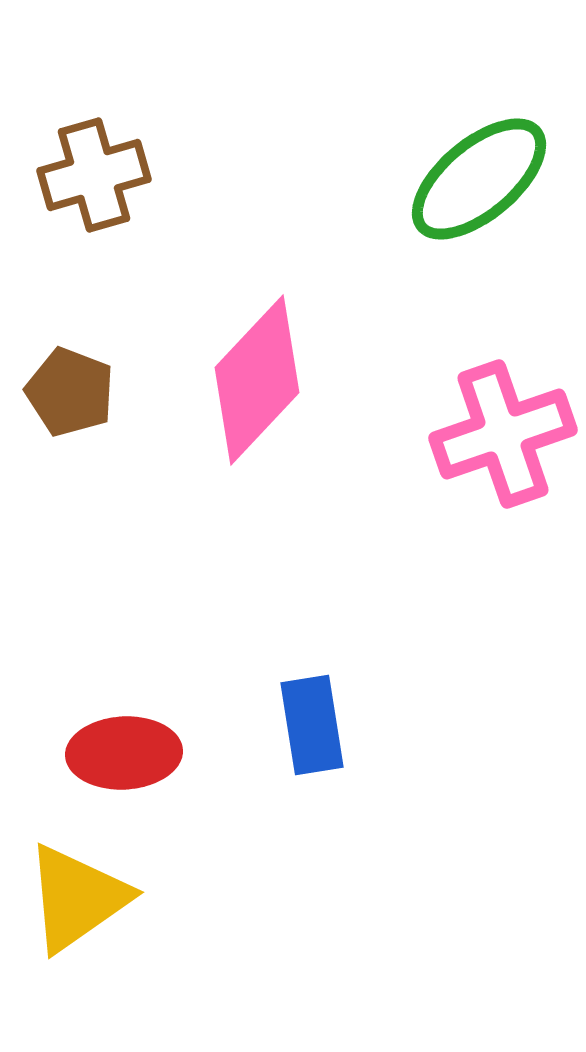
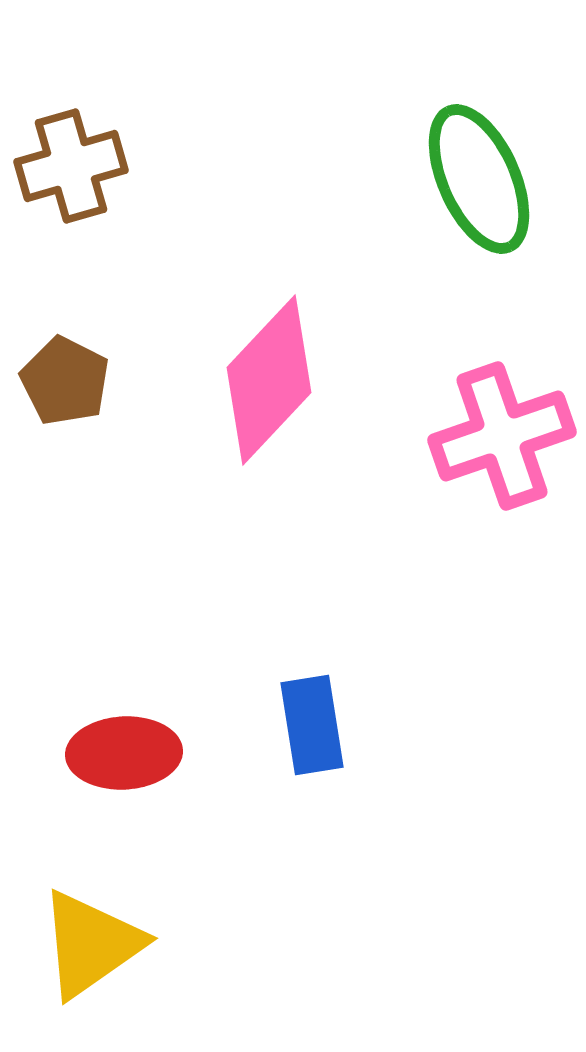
brown cross: moved 23 px left, 9 px up
green ellipse: rotated 74 degrees counterclockwise
pink diamond: moved 12 px right
brown pentagon: moved 5 px left, 11 px up; rotated 6 degrees clockwise
pink cross: moved 1 px left, 2 px down
yellow triangle: moved 14 px right, 46 px down
